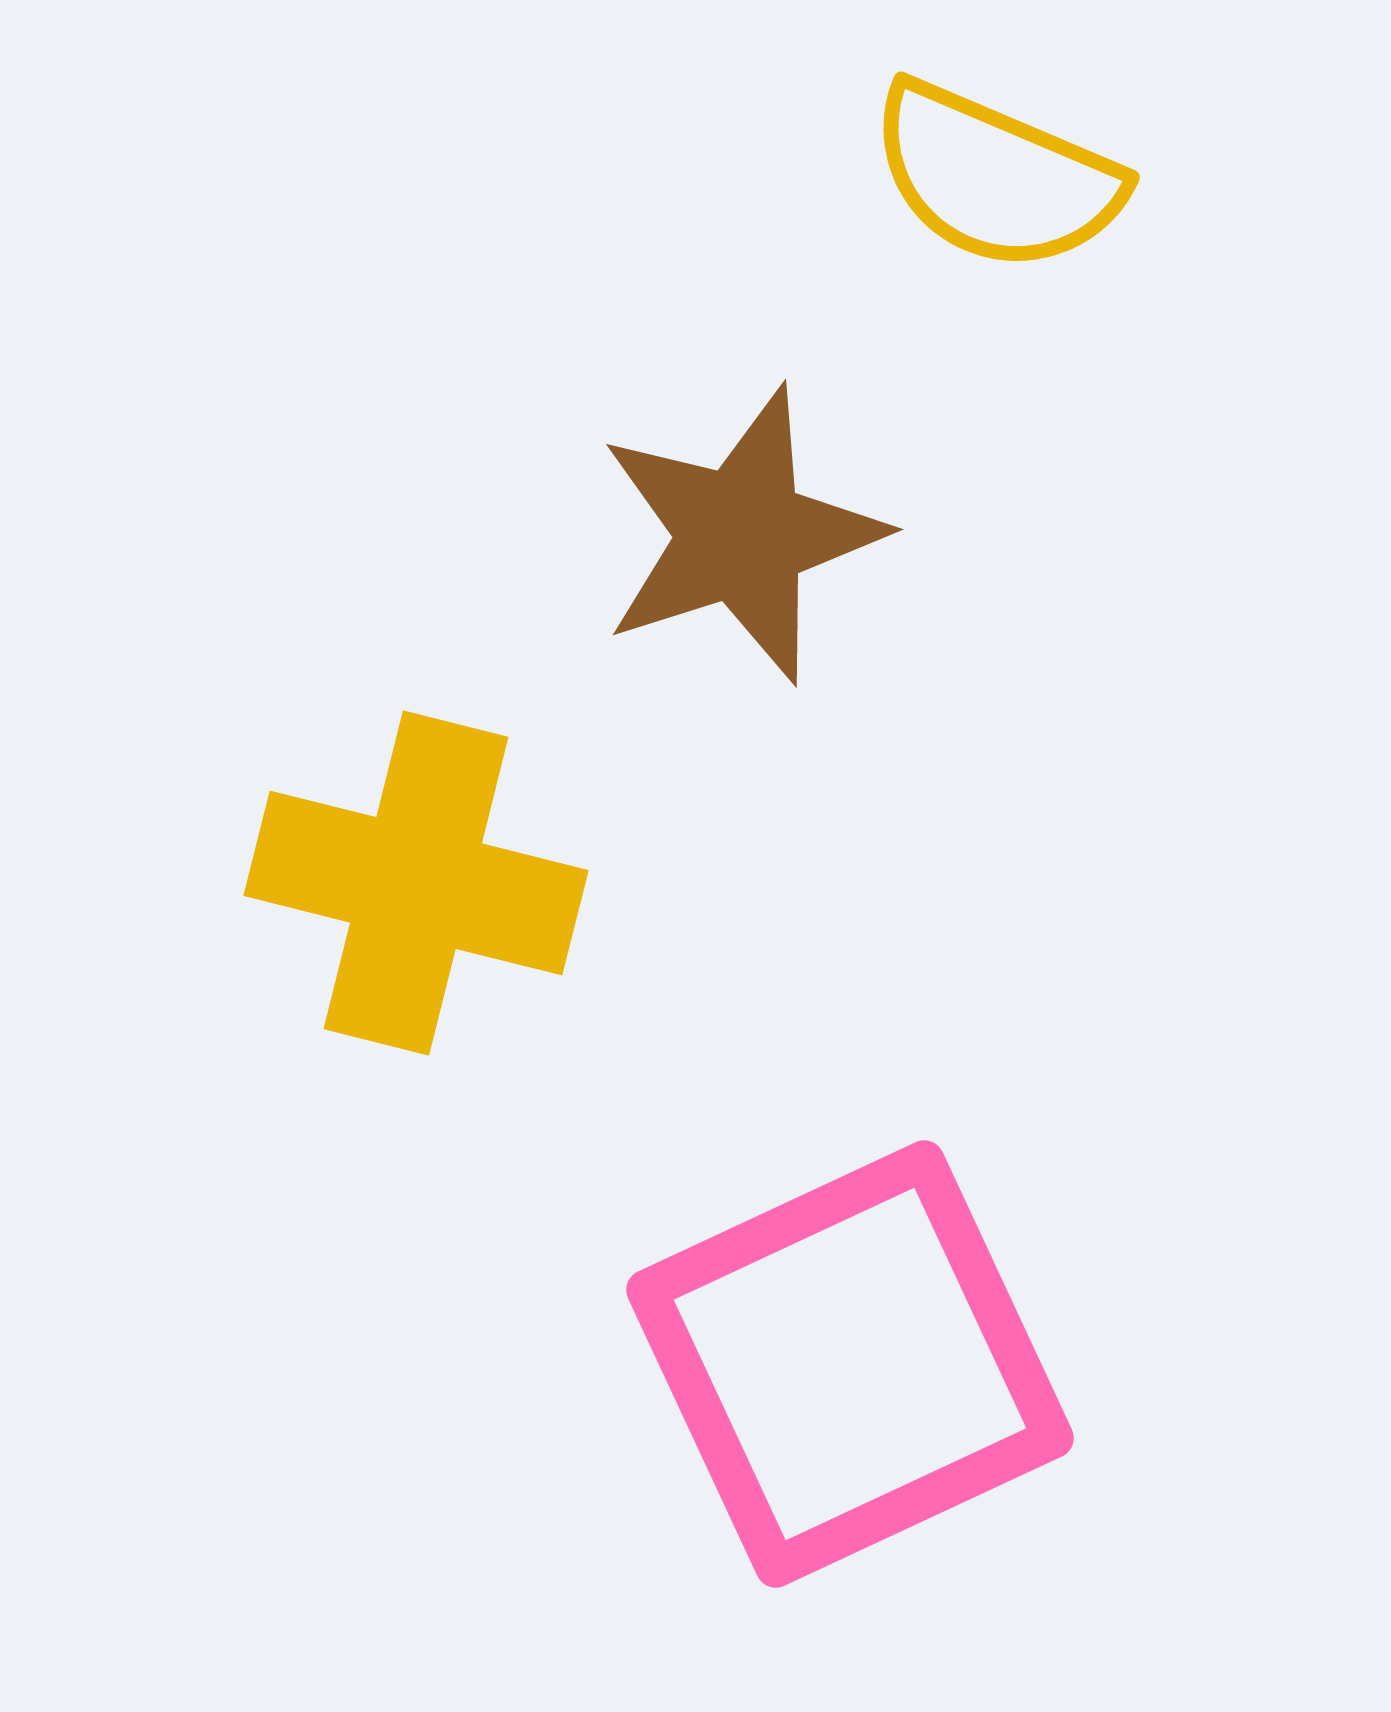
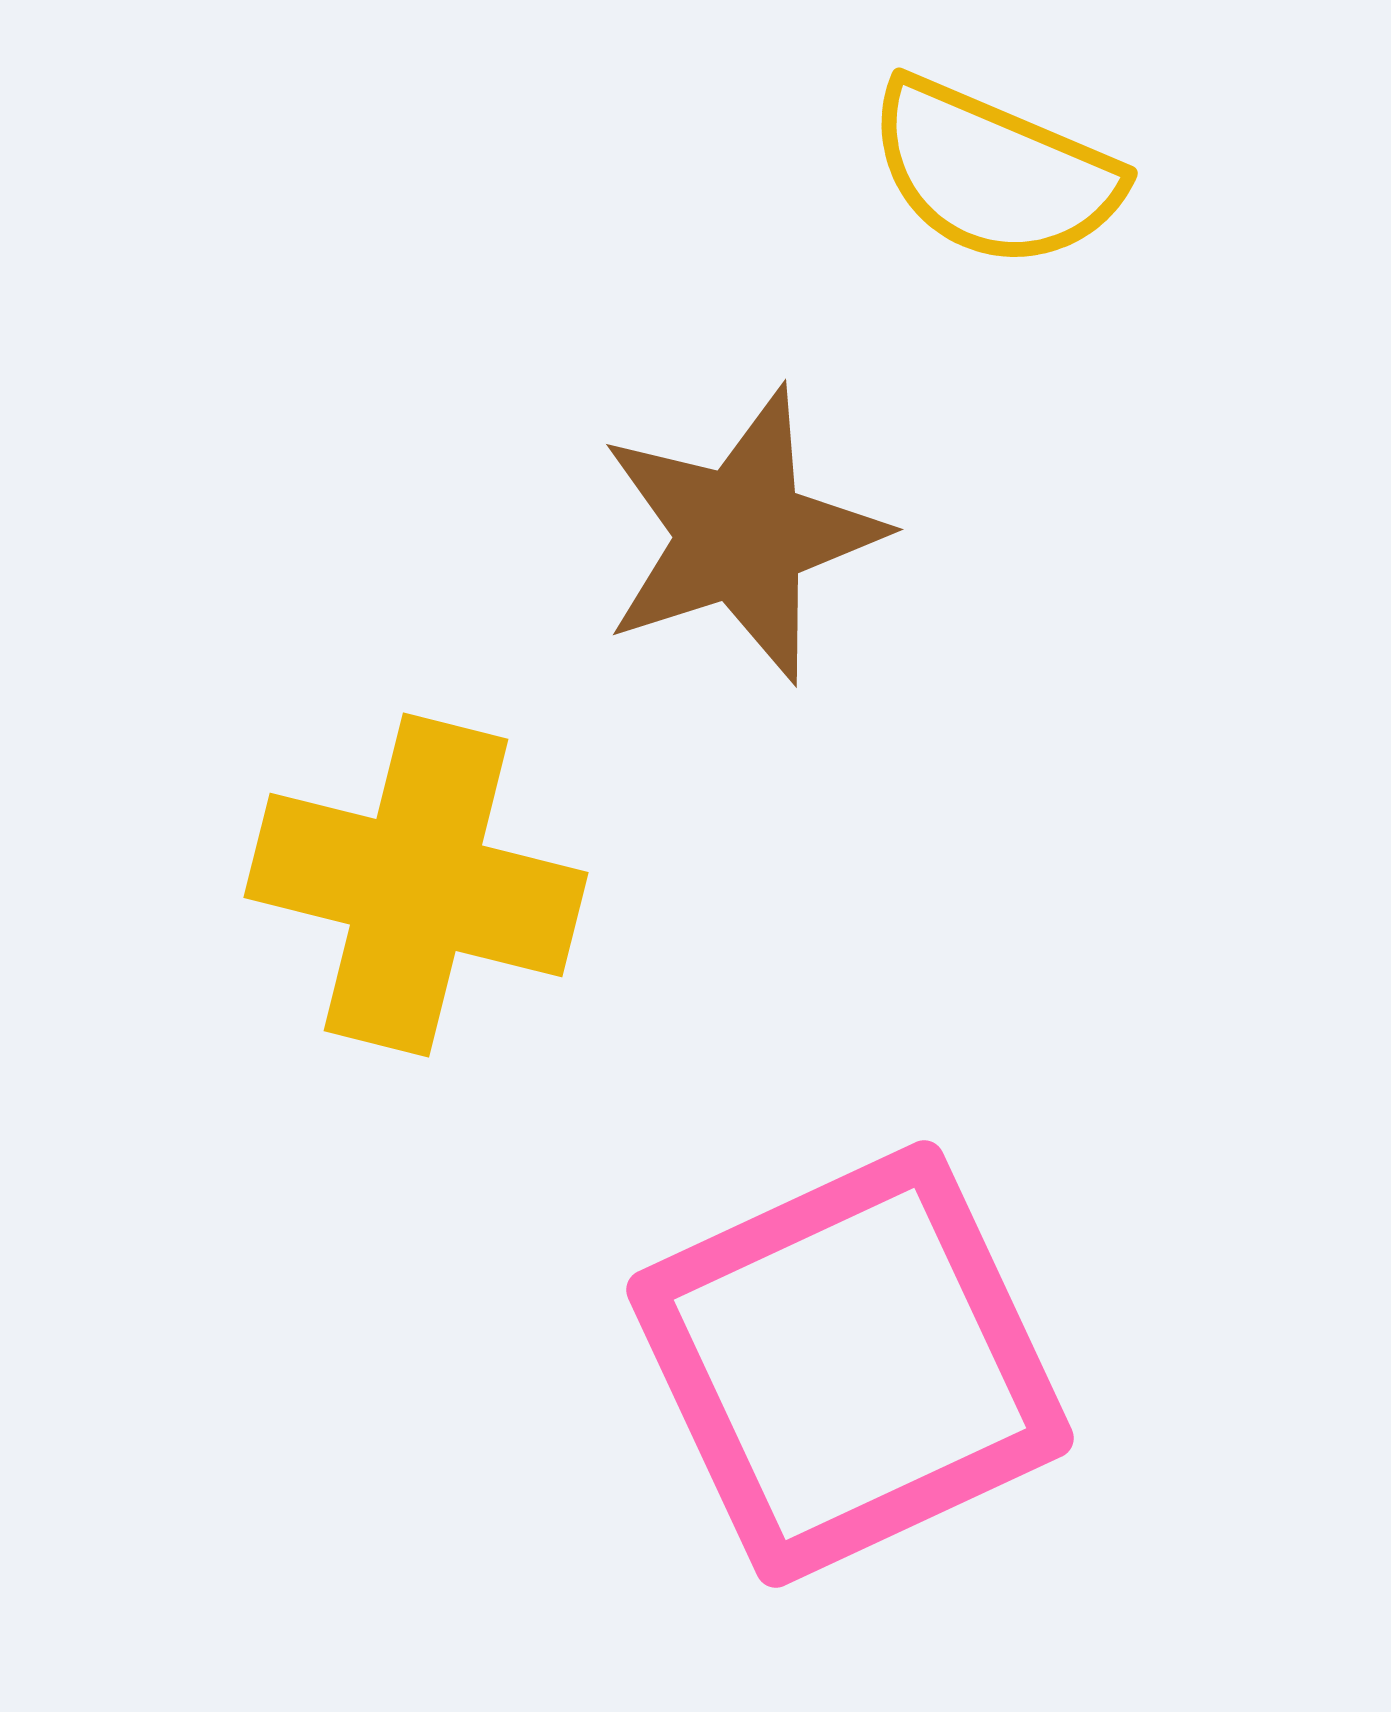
yellow semicircle: moved 2 px left, 4 px up
yellow cross: moved 2 px down
